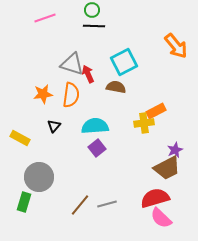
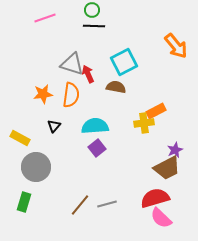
gray circle: moved 3 px left, 10 px up
